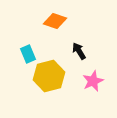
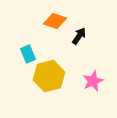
black arrow: moved 15 px up; rotated 66 degrees clockwise
